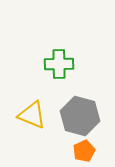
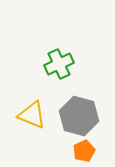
green cross: rotated 24 degrees counterclockwise
gray hexagon: moved 1 px left
